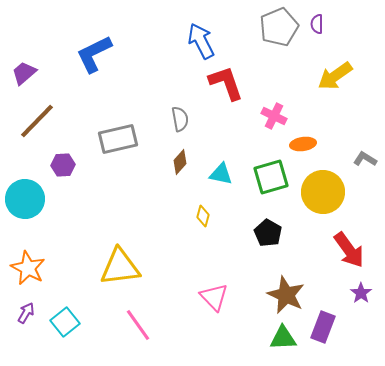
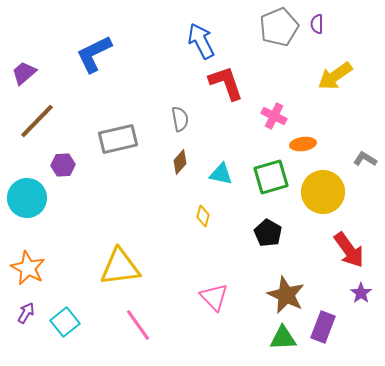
cyan circle: moved 2 px right, 1 px up
